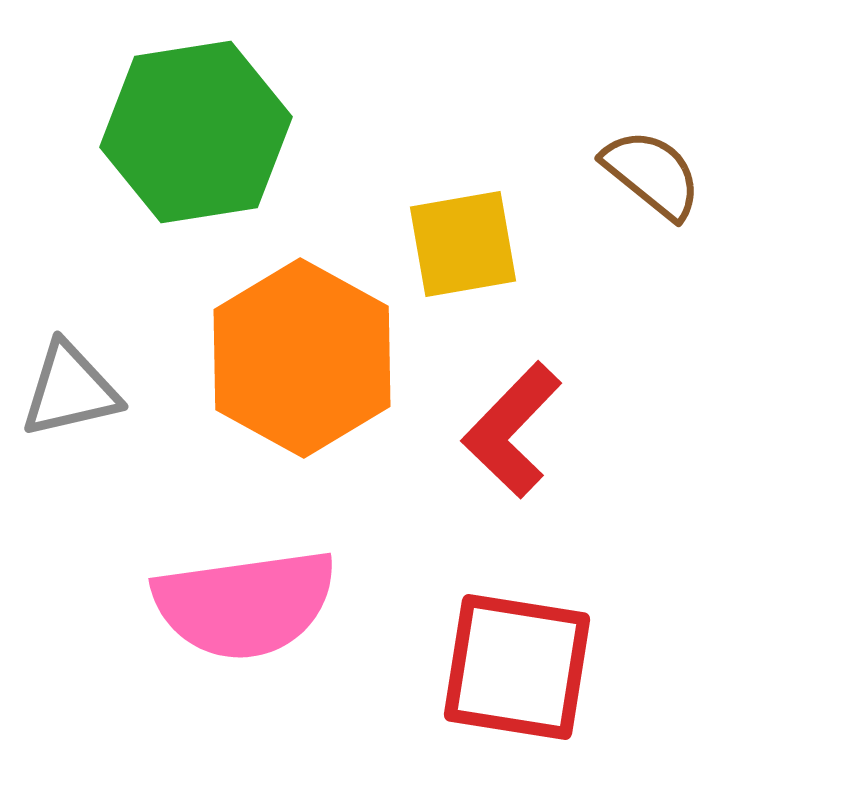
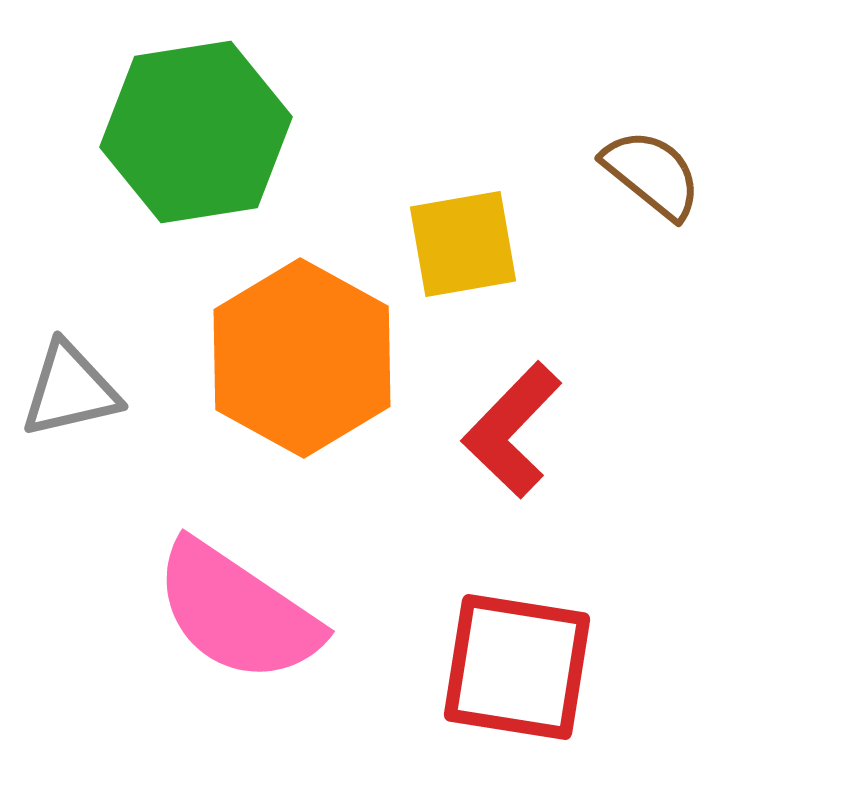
pink semicircle: moved 8 px left, 8 px down; rotated 42 degrees clockwise
